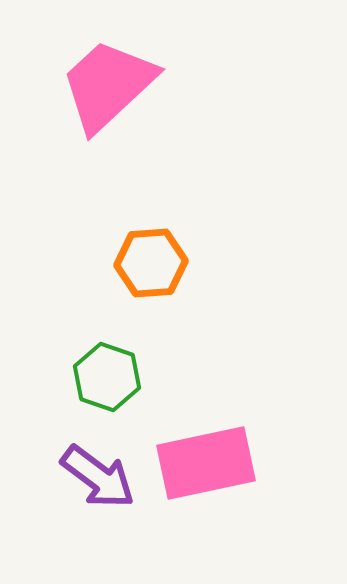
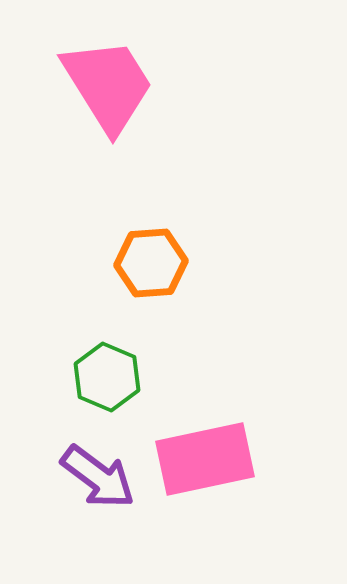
pink trapezoid: rotated 101 degrees clockwise
green hexagon: rotated 4 degrees clockwise
pink rectangle: moved 1 px left, 4 px up
